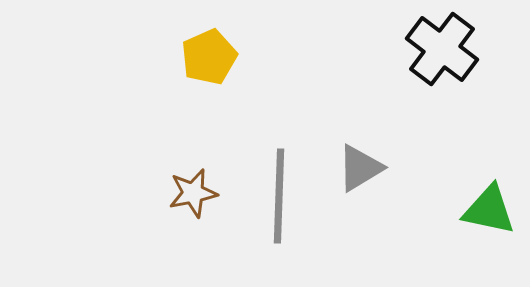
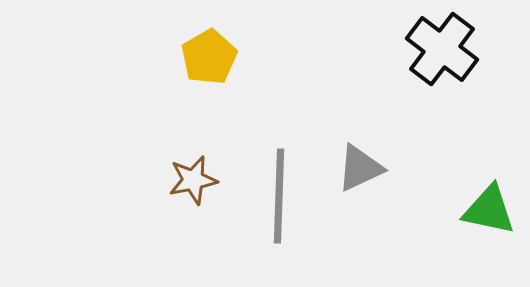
yellow pentagon: rotated 6 degrees counterclockwise
gray triangle: rotated 6 degrees clockwise
brown star: moved 13 px up
